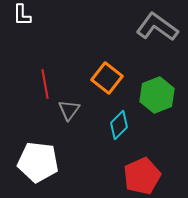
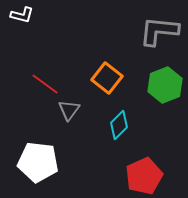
white L-shape: rotated 75 degrees counterclockwise
gray L-shape: moved 2 px right, 4 px down; rotated 30 degrees counterclockwise
red line: rotated 44 degrees counterclockwise
green hexagon: moved 8 px right, 10 px up
red pentagon: moved 2 px right
